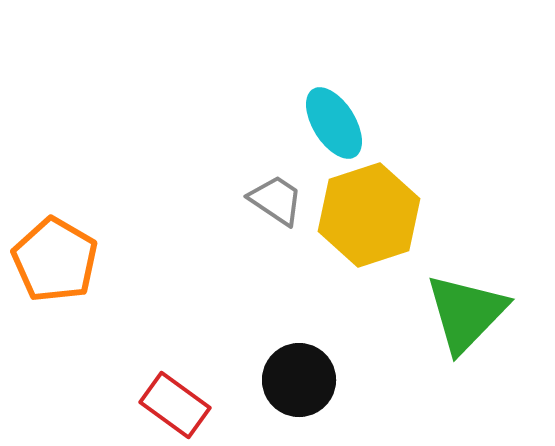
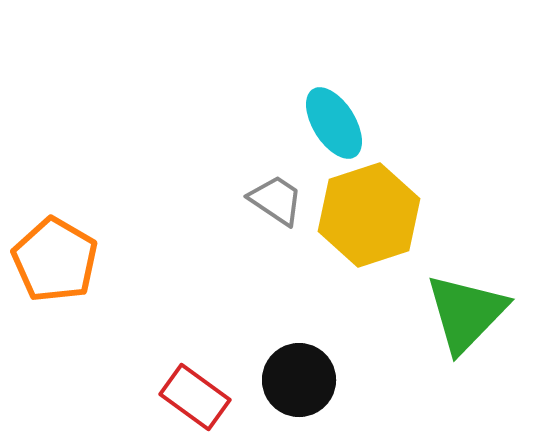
red rectangle: moved 20 px right, 8 px up
